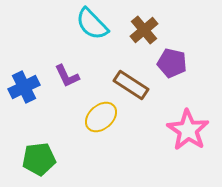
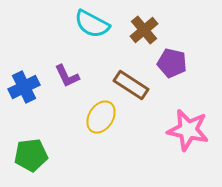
cyan semicircle: rotated 18 degrees counterclockwise
yellow ellipse: rotated 16 degrees counterclockwise
pink star: rotated 21 degrees counterclockwise
green pentagon: moved 8 px left, 4 px up
